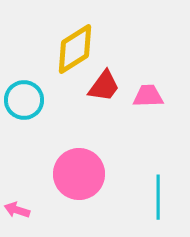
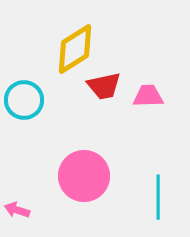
red trapezoid: rotated 42 degrees clockwise
pink circle: moved 5 px right, 2 px down
